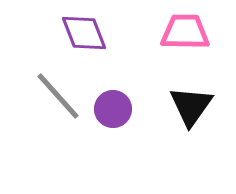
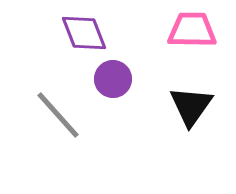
pink trapezoid: moved 7 px right, 2 px up
gray line: moved 19 px down
purple circle: moved 30 px up
